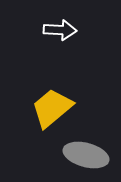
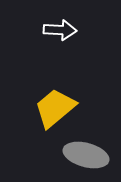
yellow trapezoid: moved 3 px right
